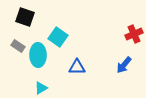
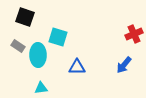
cyan square: rotated 18 degrees counterclockwise
cyan triangle: rotated 24 degrees clockwise
